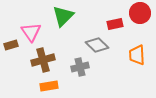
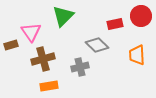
red circle: moved 1 px right, 3 px down
brown cross: moved 1 px up
